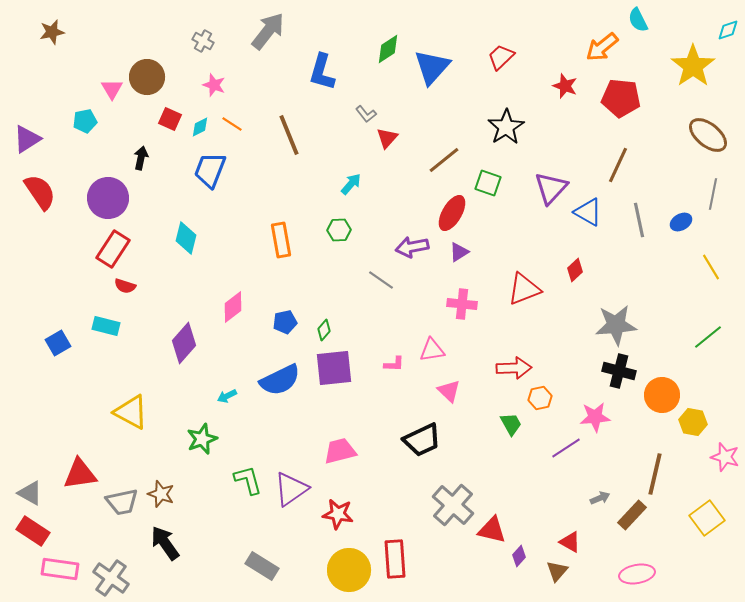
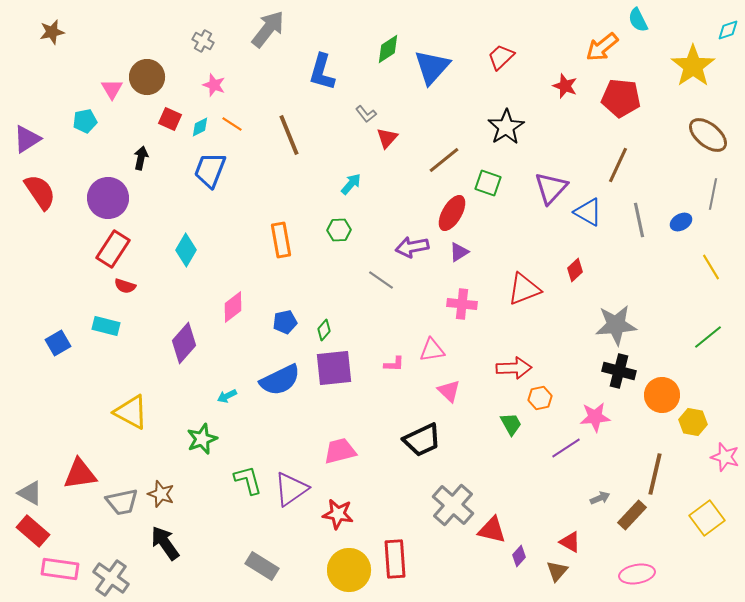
gray arrow at (268, 31): moved 2 px up
cyan diamond at (186, 238): moved 12 px down; rotated 16 degrees clockwise
red rectangle at (33, 531): rotated 8 degrees clockwise
